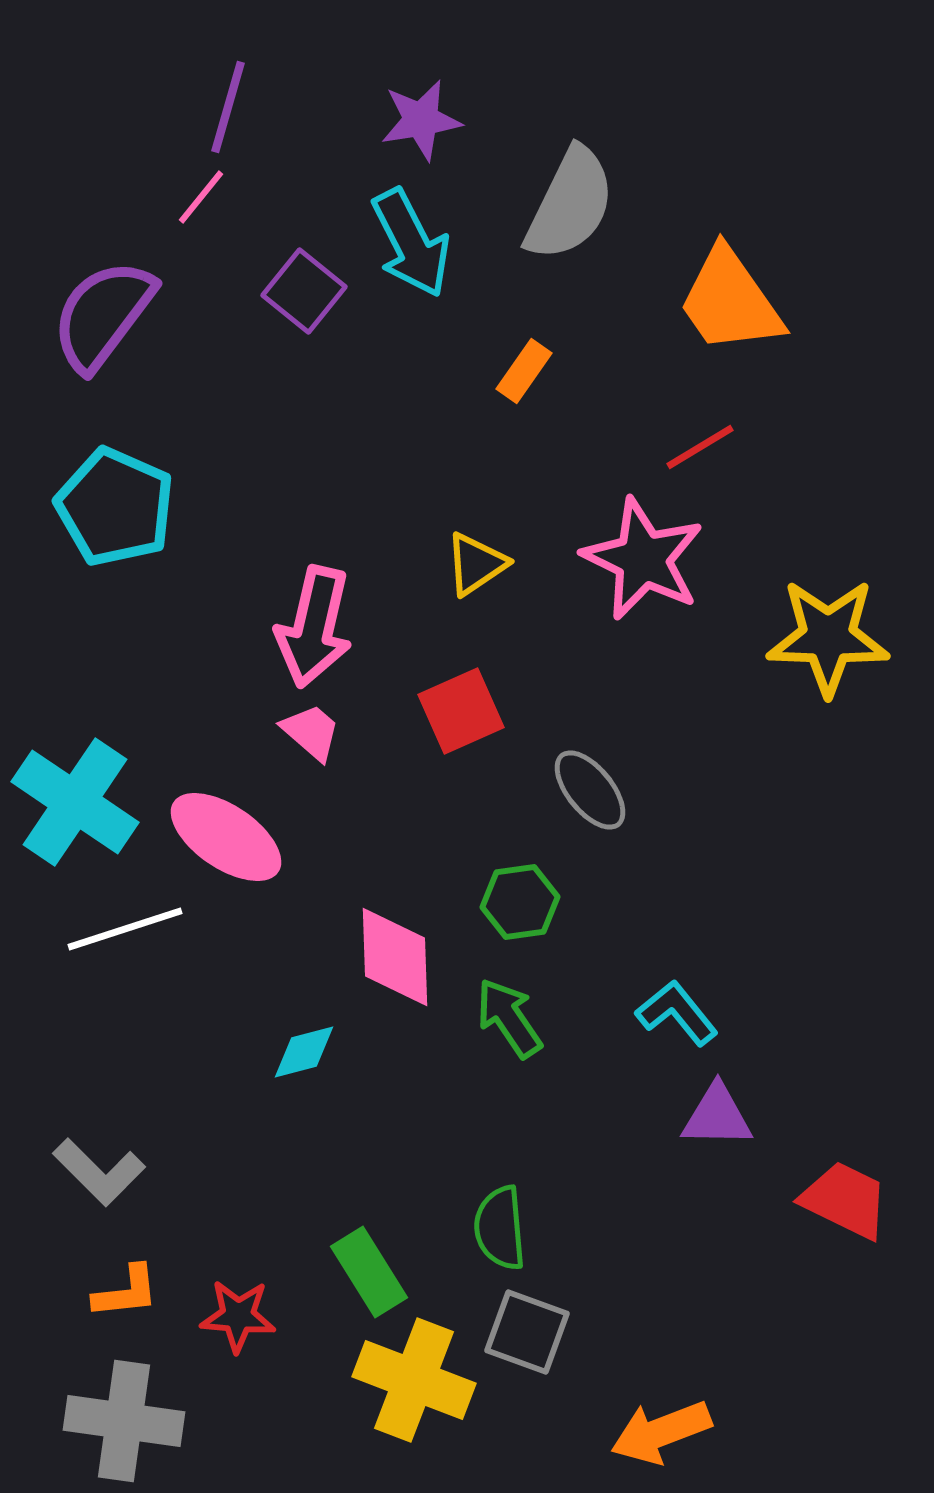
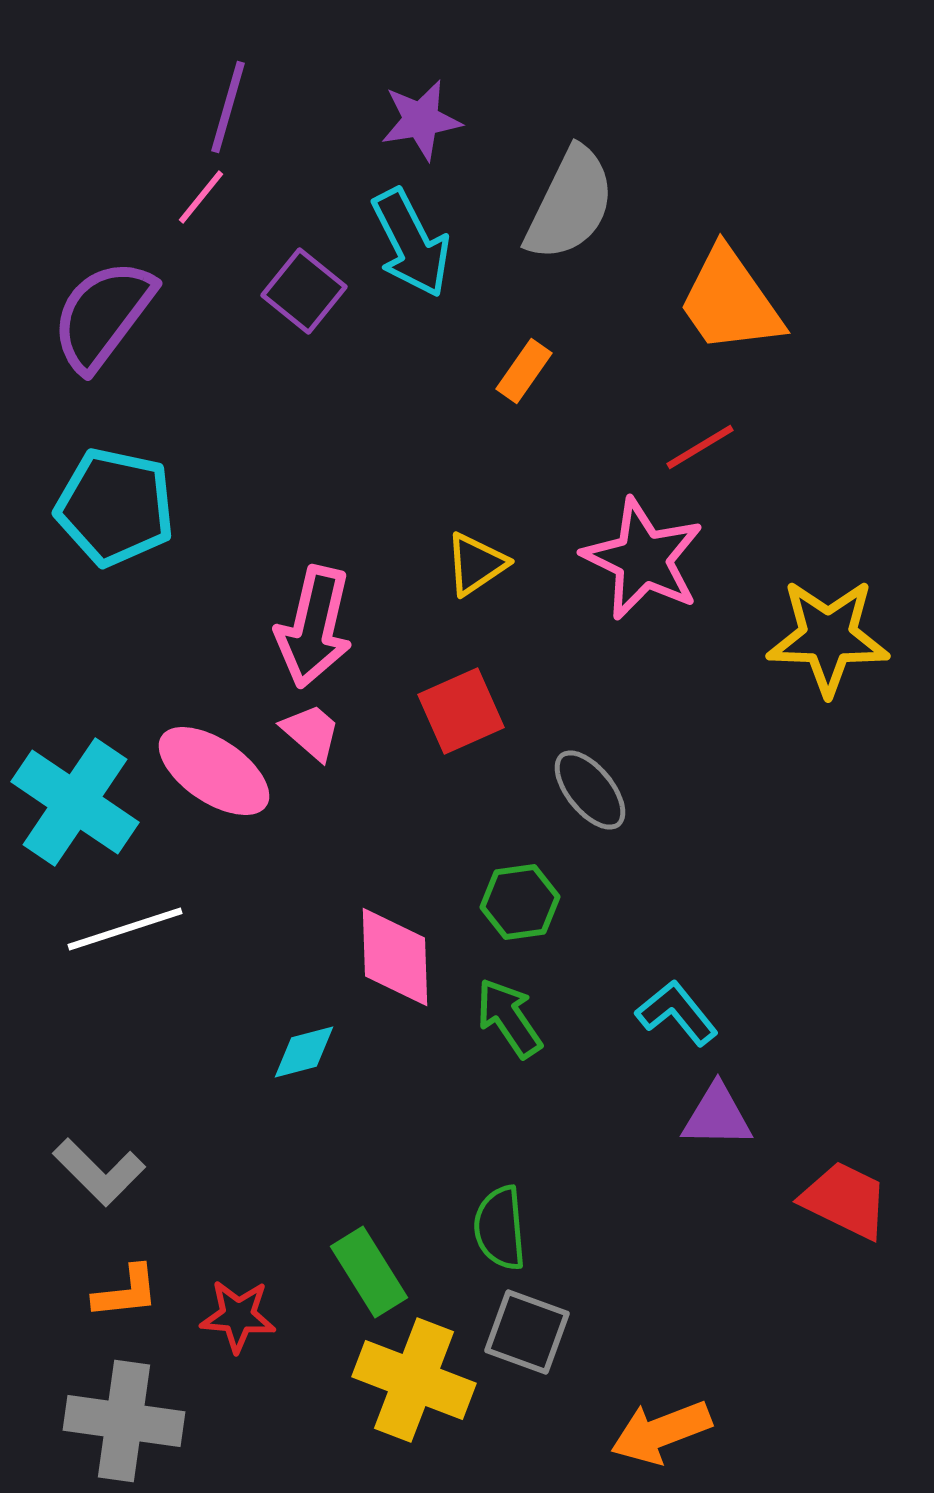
cyan pentagon: rotated 12 degrees counterclockwise
pink ellipse: moved 12 px left, 66 px up
